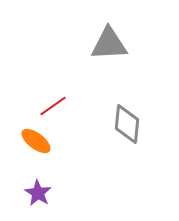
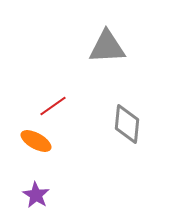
gray triangle: moved 2 px left, 3 px down
orange ellipse: rotated 8 degrees counterclockwise
purple star: moved 2 px left, 2 px down
